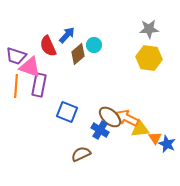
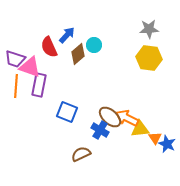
red semicircle: moved 1 px right, 1 px down
purple trapezoid: moved 1 px left, 3 px down
